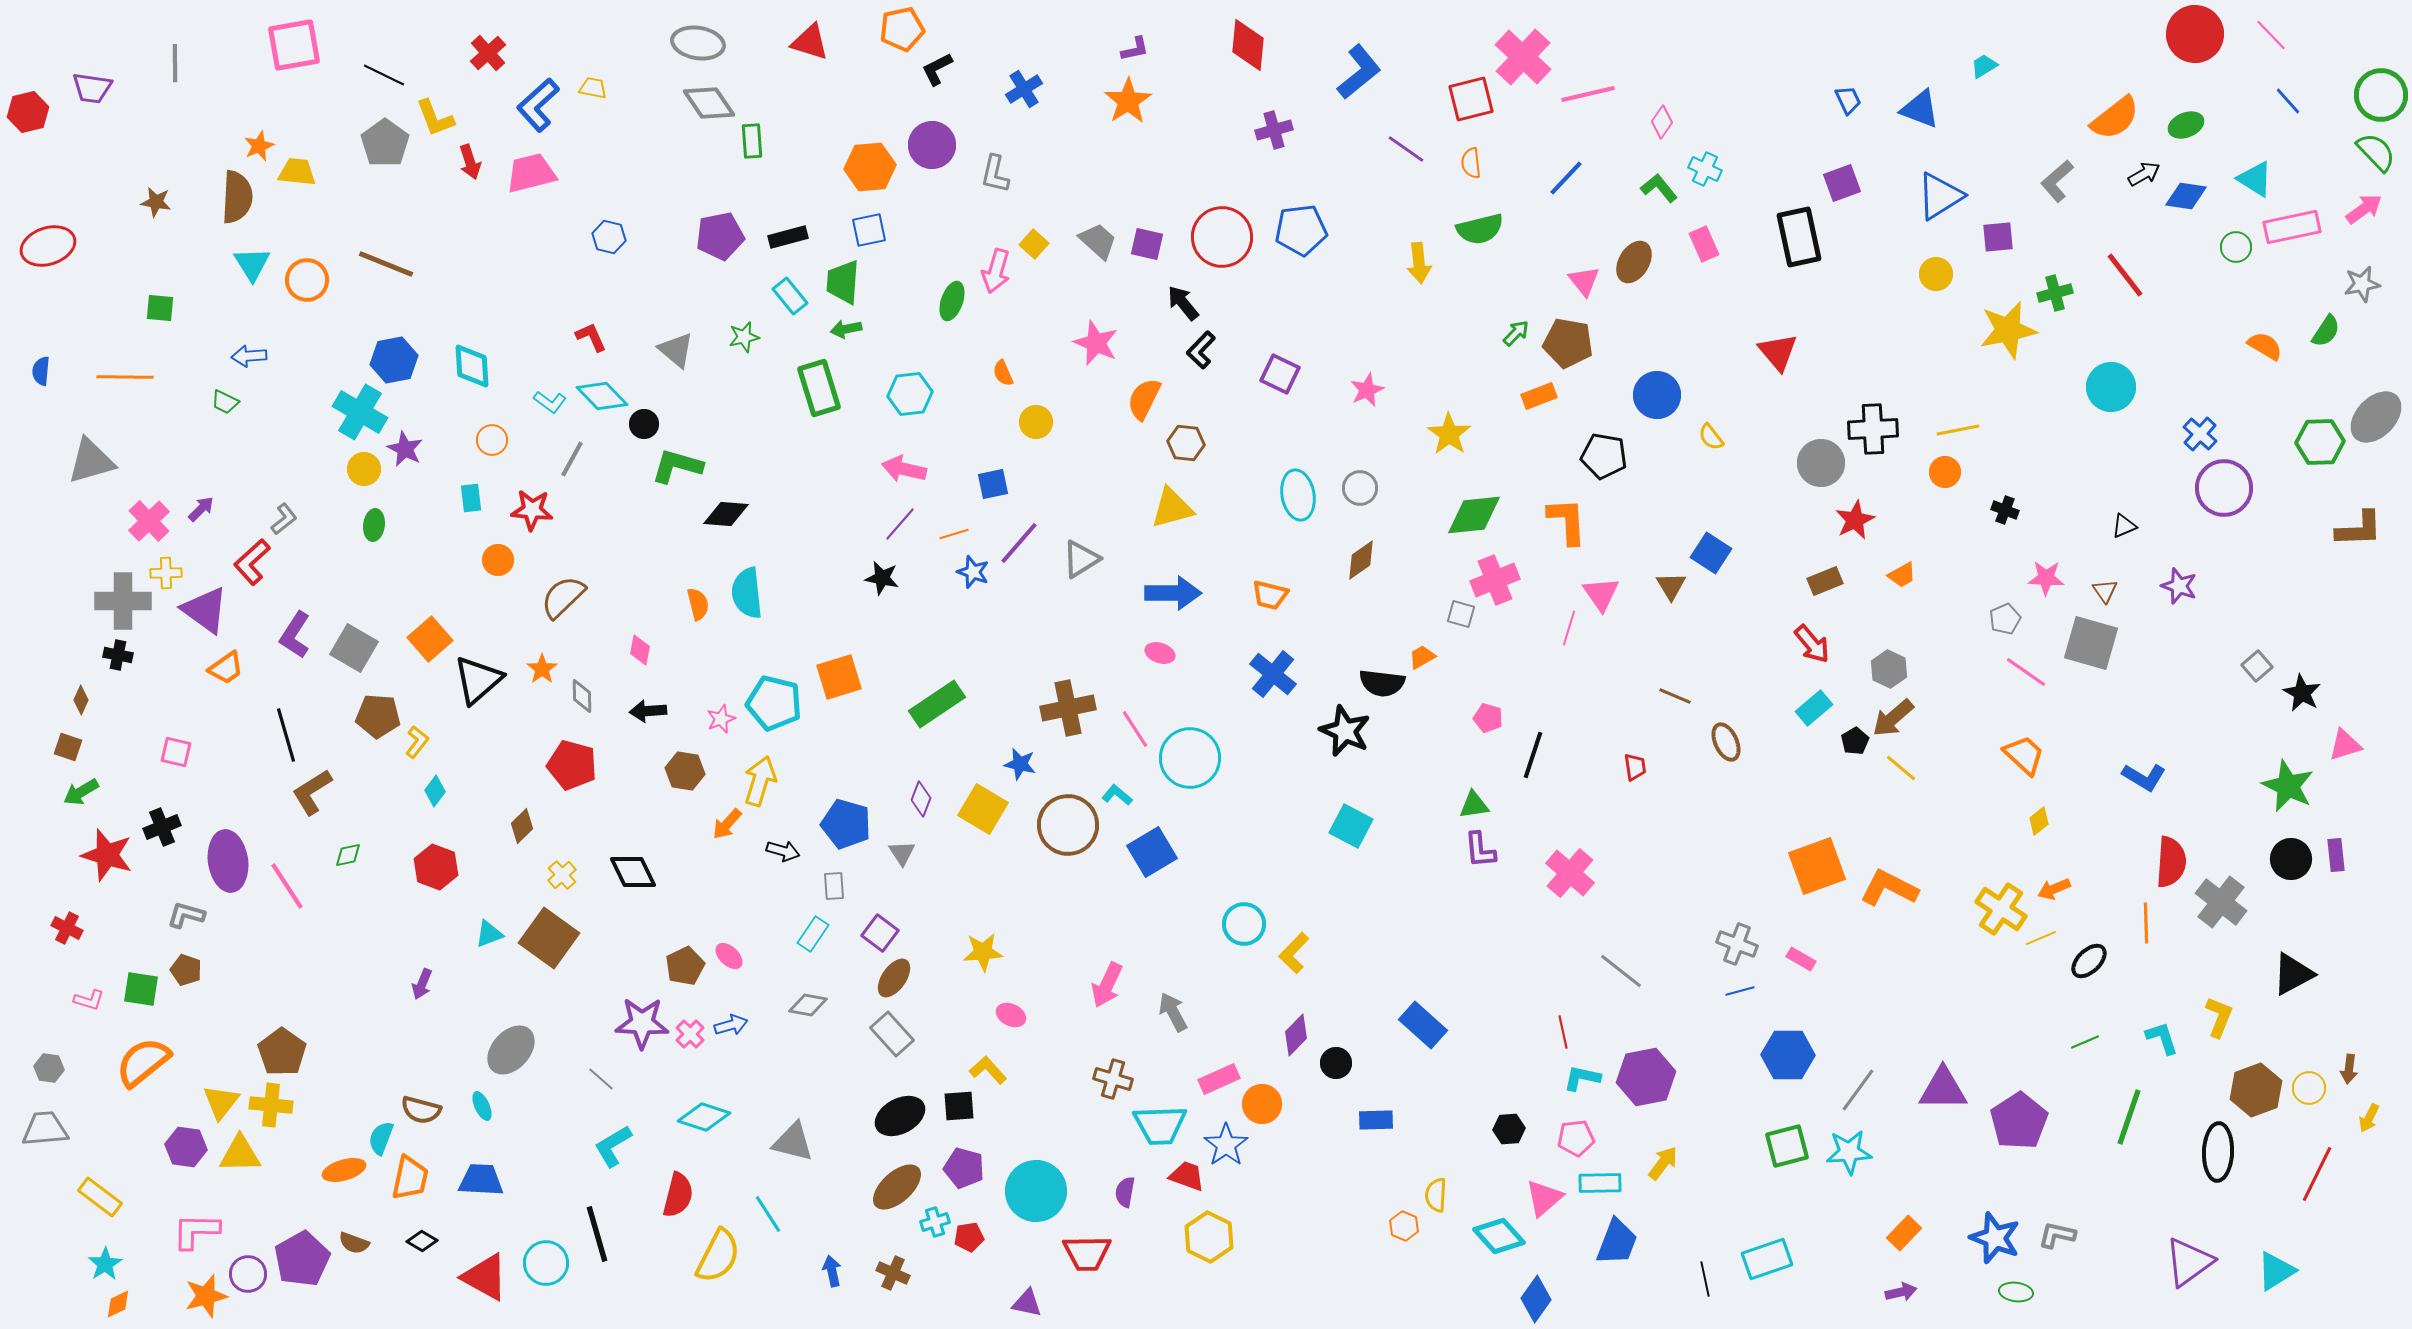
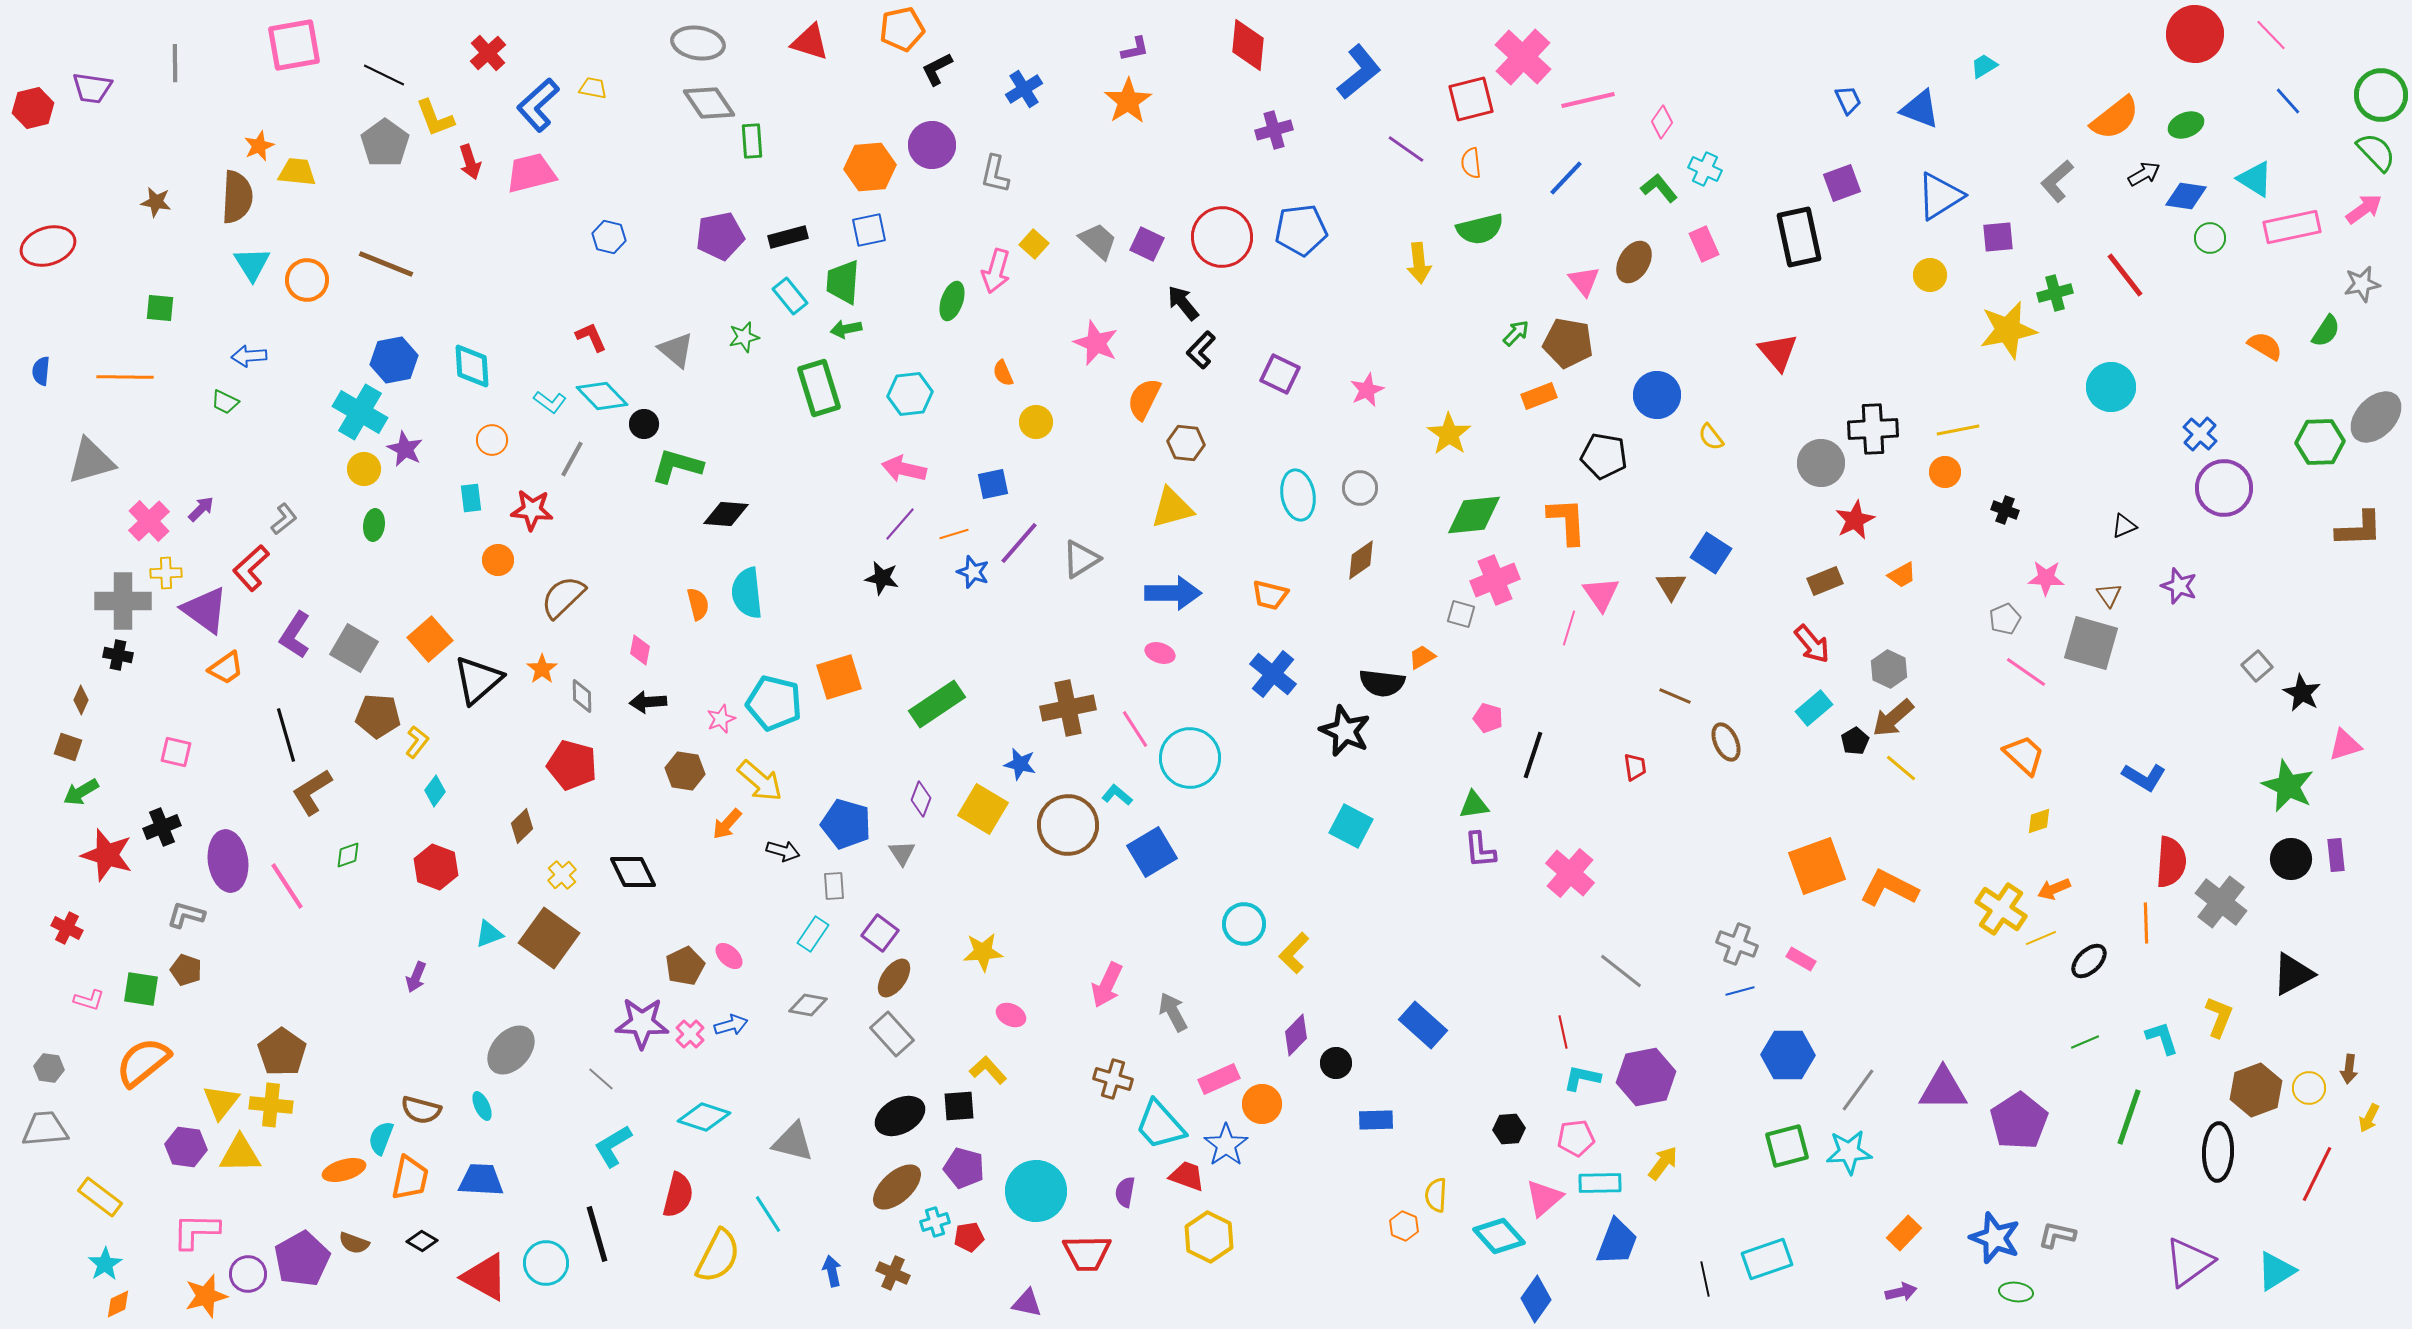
pink line at (1588, 94): moved 6 px down
red hexagon at (28, 112): moved 5 px right, 4 px up
purple square at (1147, 244): rotated 12 degrees clockwise
green circle at (2236, 247): moved 26 px left, 9 px up
yellow circle at (1936, 274): moved 6 px left, 1 px down
red L-shape at (252, 562): moved 1 px left, 6 px down
brown triangle at (2105, 591): moved 4 px right, 4 px down
black arrow at (648, 711): moved 9 px up
yellow arrow at (760, 781): rotated 114 degrees clockwise
yellow diamond at (2039, 821): rotated 20 degrees clockwise
green diamond at (348, 855): rotated 8 degrees counterclockwise
purple arrow at (422, 984): moved 6 px left, 7 px up
cyan trapezoid at (1160, 1125): rotated 50 degrees clockwise
